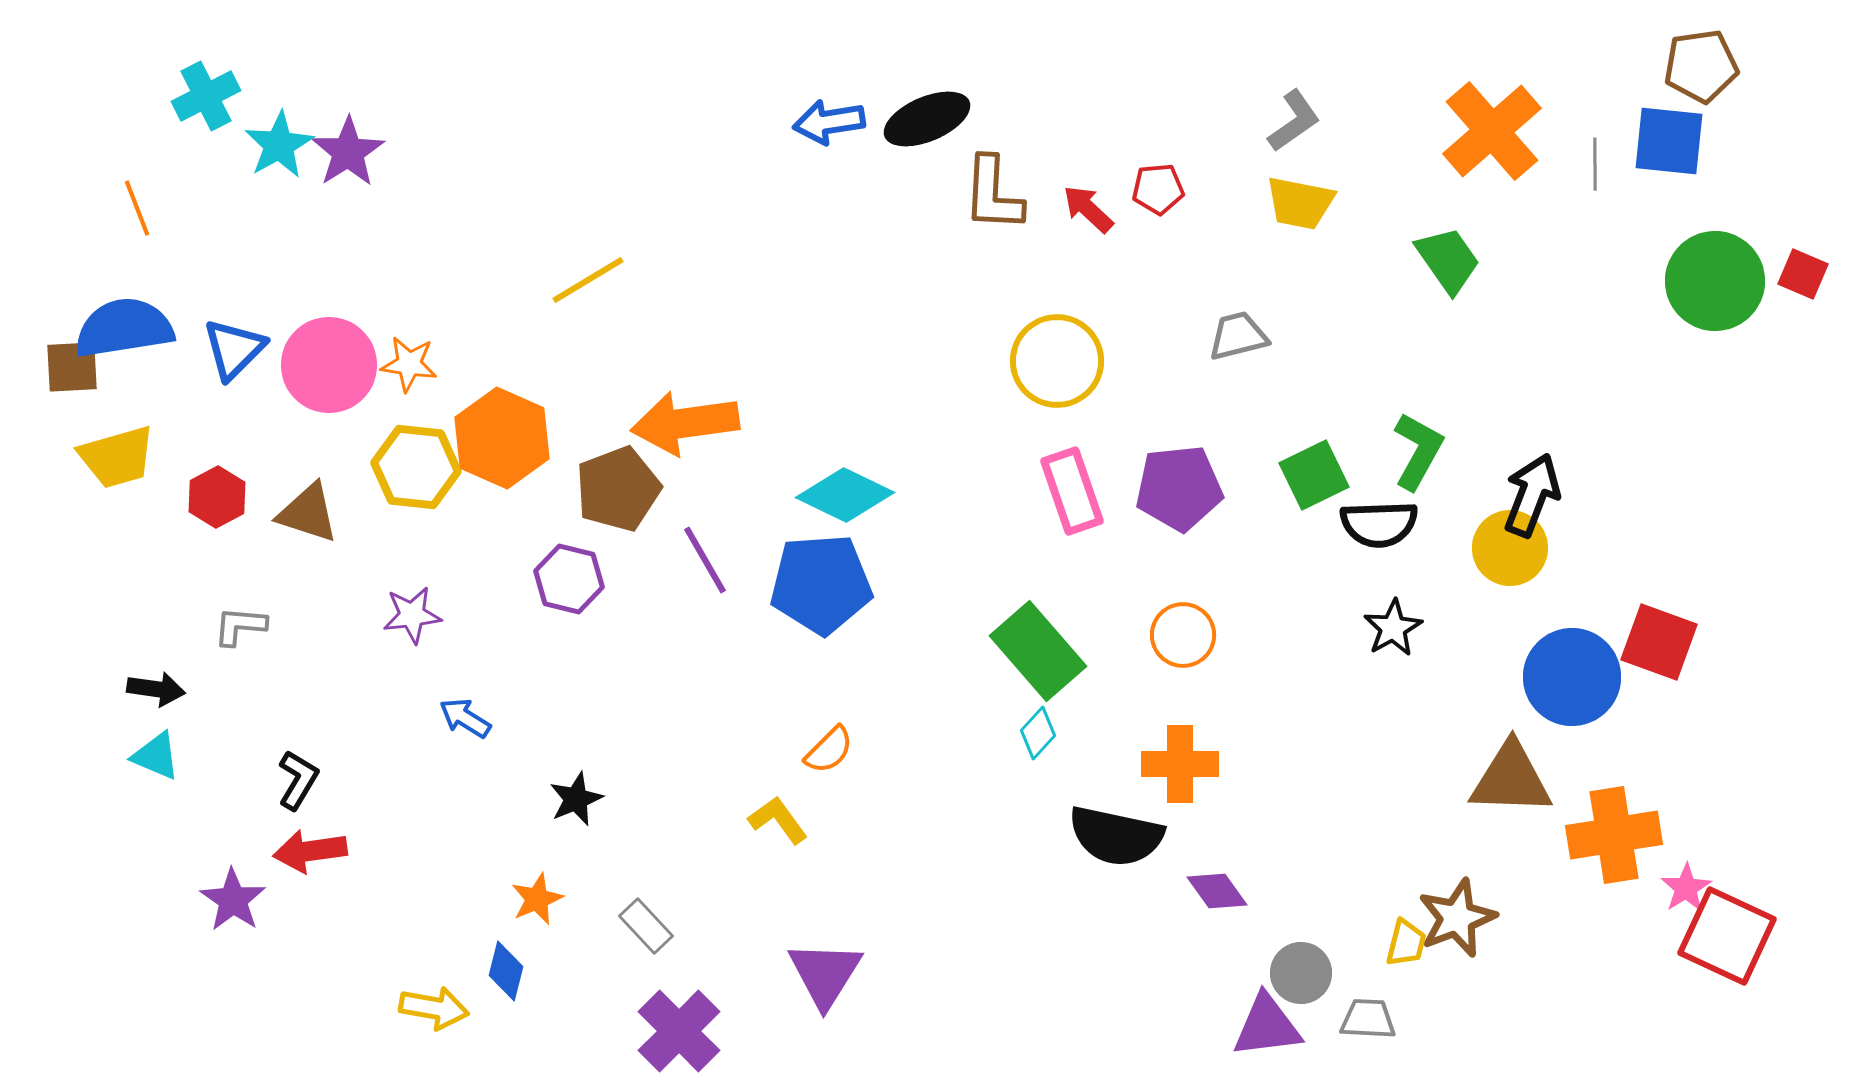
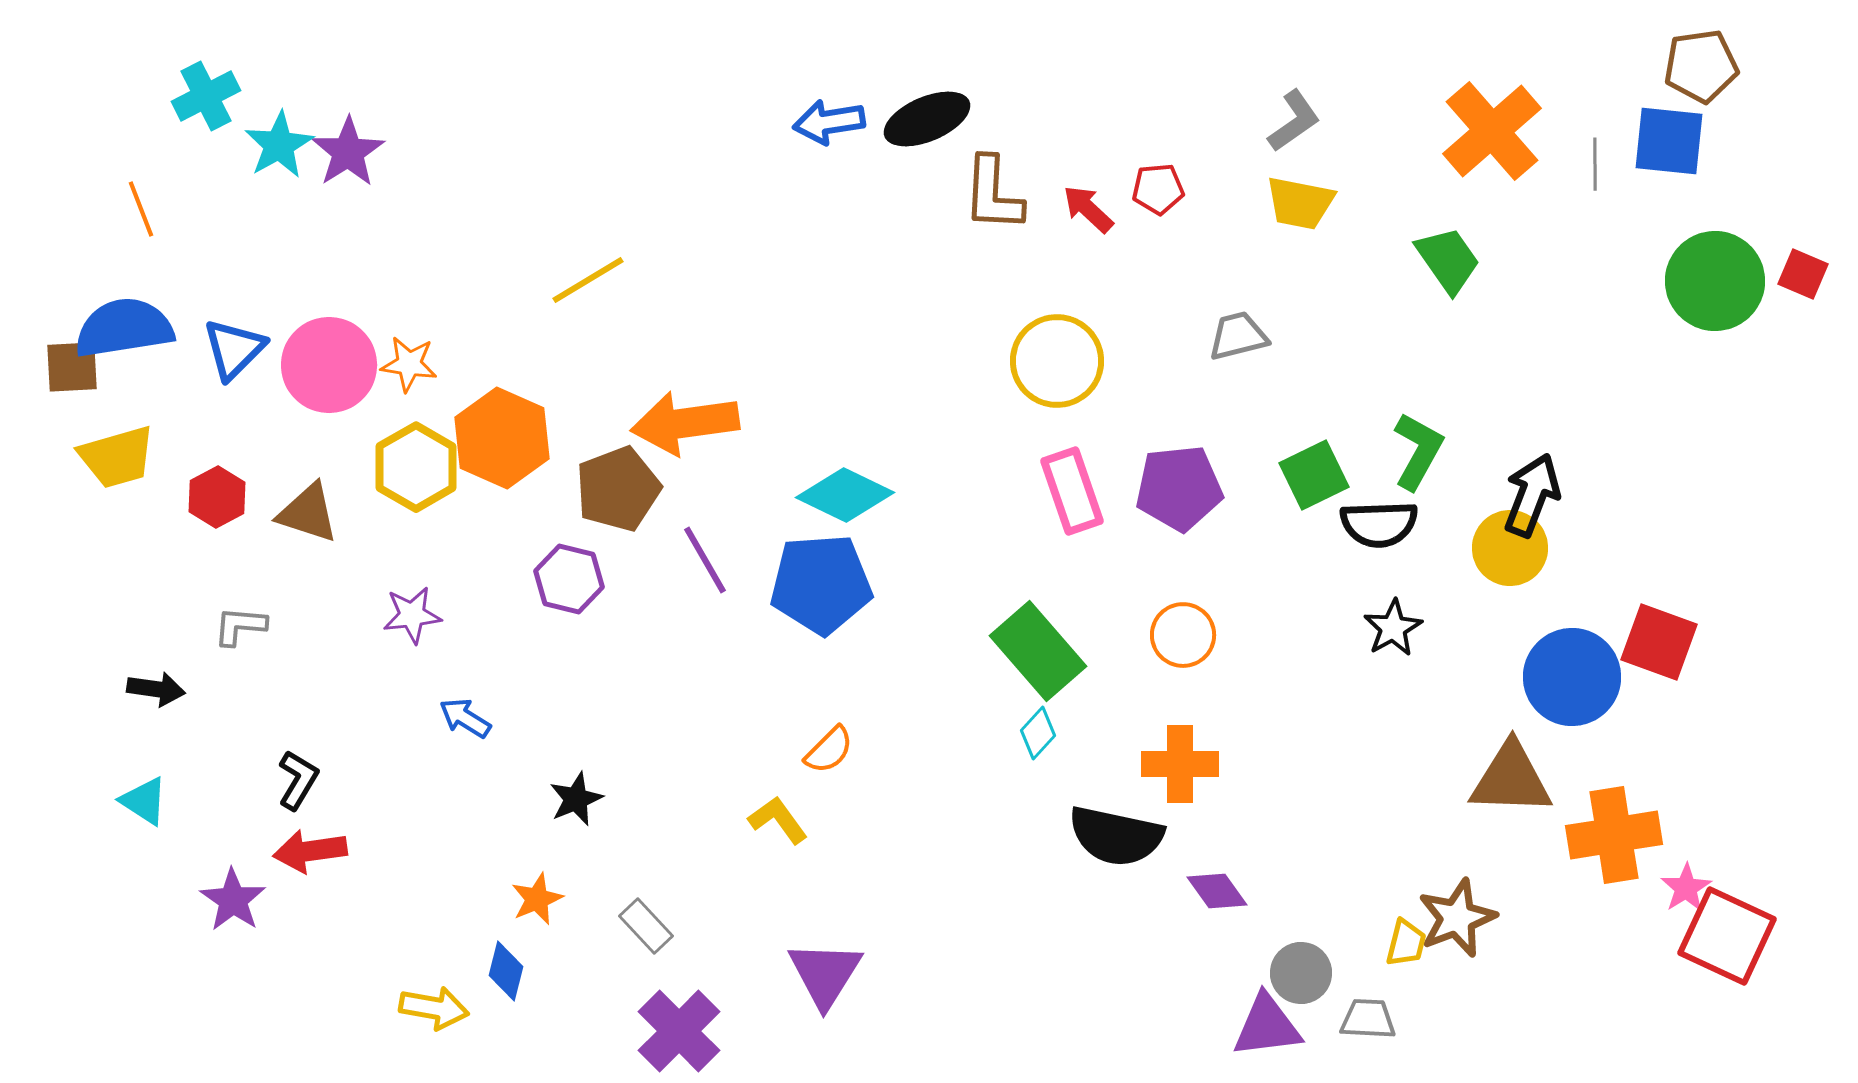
orange line at (137, 208): moved 4 px right, 1 px down
yellow hexagon at (416, 467): rotated 24 degrees clockwise
cyan triangle at (156, 756): moved 12 px left, 45 px down; rotated 10 degrees clockwise
